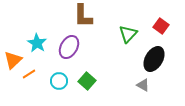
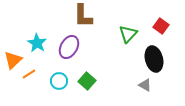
black ellipse: rotated 45 degrees counterclockwise
gray triangle: moved 2 px right
